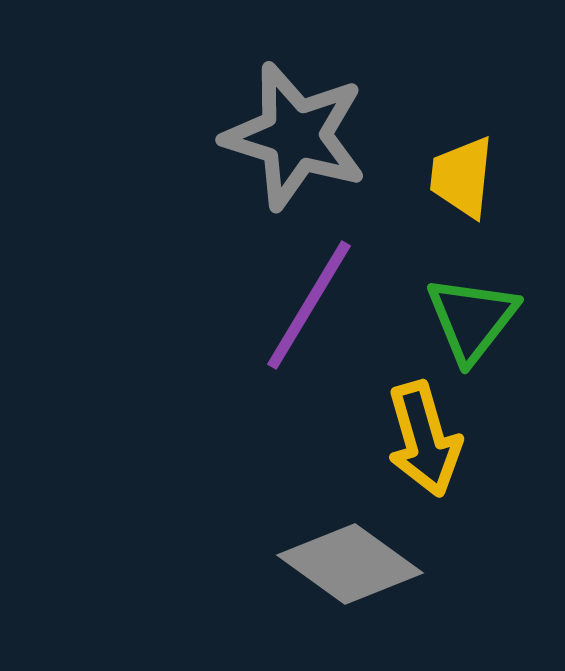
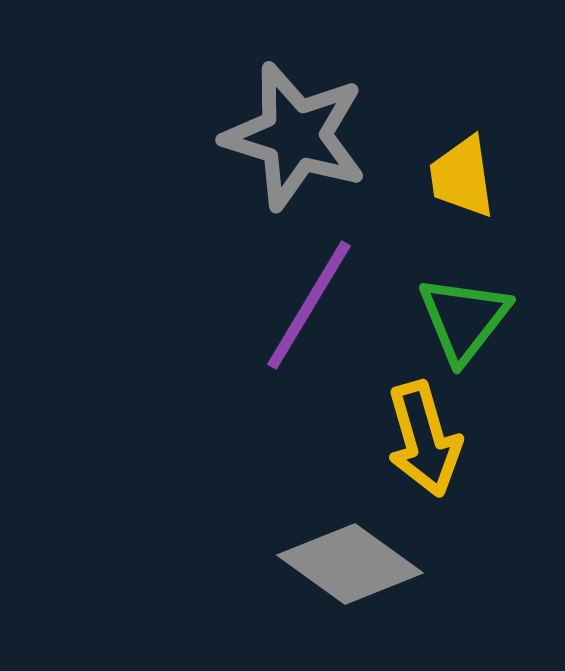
yellow trapezoid: rotated 14 degrees counterclockwise
green triangle: moved 8 px left
